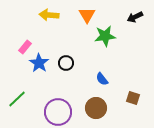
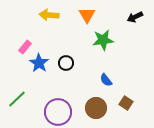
green star: moved 2 px left, 4 px down
blue semicircle: moved 4 px right, 1 px down
brown square: moved 7 px left, 5 px down; rotated 16 degrees clockwise
